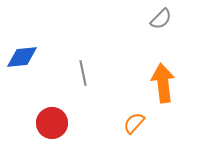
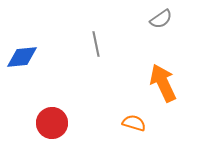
gray semicircle: rotated 10 degrees clockwise
gray line: moved 13 px right, 29 px up
orange arrow: rotated 18 degrees counterclockwise
orange semicircle: rotated 65 degrees clockwise
